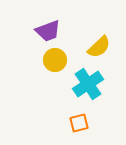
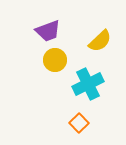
yellow semicircle: moved 1 px right, 6 px up
cyan cross: rotated 8 degrees clockwise
orange square: rotated 30 degrees counterclockwise
